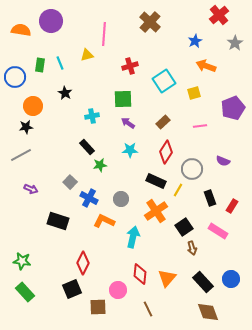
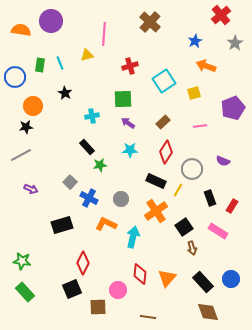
red cross at (219, 15): moved 2 px right
black rectangle at (58, 221): moved 4 px right, 4 px down; rotated 35 degrees counterclockwise
orange L-shape at (104, 221): moved 2 px right, 3 px down
brown line at (148, 309): moved 8 px down; rotated 56 degrees counterclockwise
